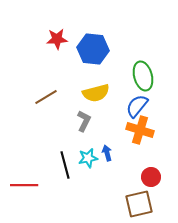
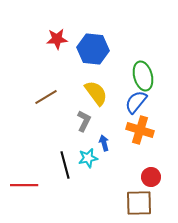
yellow semicircle: rotated 112 degrees counterclockwise
blue semicircle: moved 1 px left, 4 px up
blue arrow: moved 3 px left, 10 px up
brown square: moved 1 px up; rotated 12 degrees clockwise
